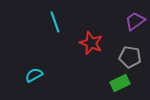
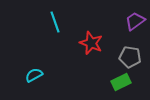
green rectangle: moved 1 px right, 1 px up
